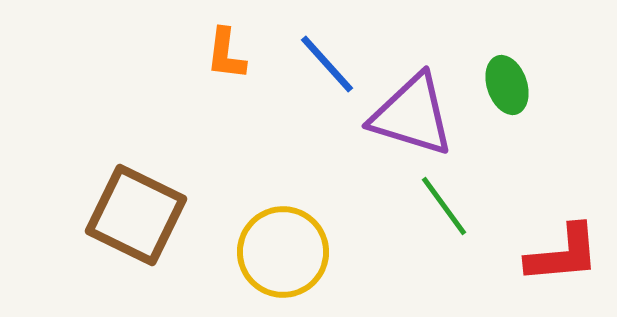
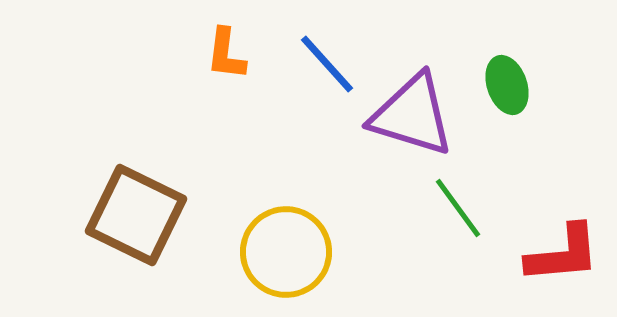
green line: moved 14 px right, 2 px down
yellow circle: moved 3 px right
